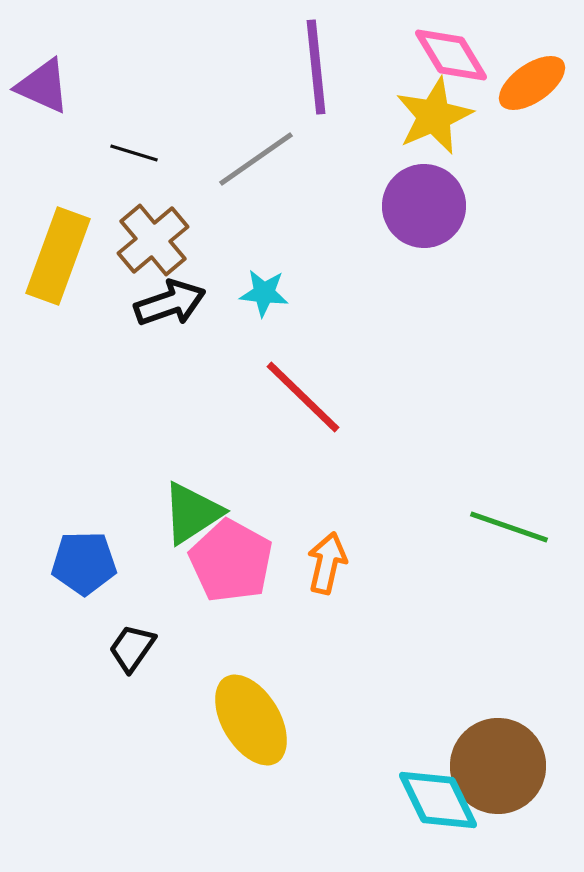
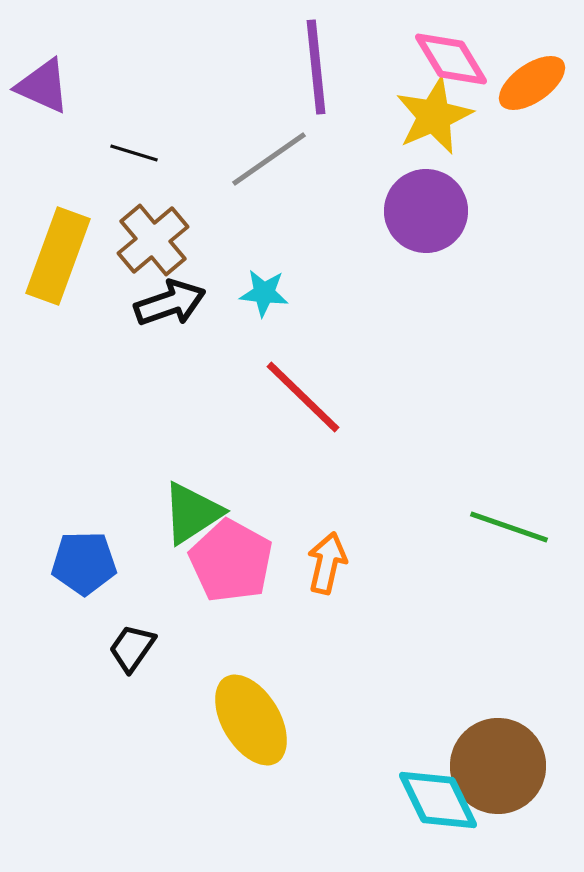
pink diamond: moved 4 px down
gray line: moved 13 px right
purple circle: moved 2 px right, 5 px down
